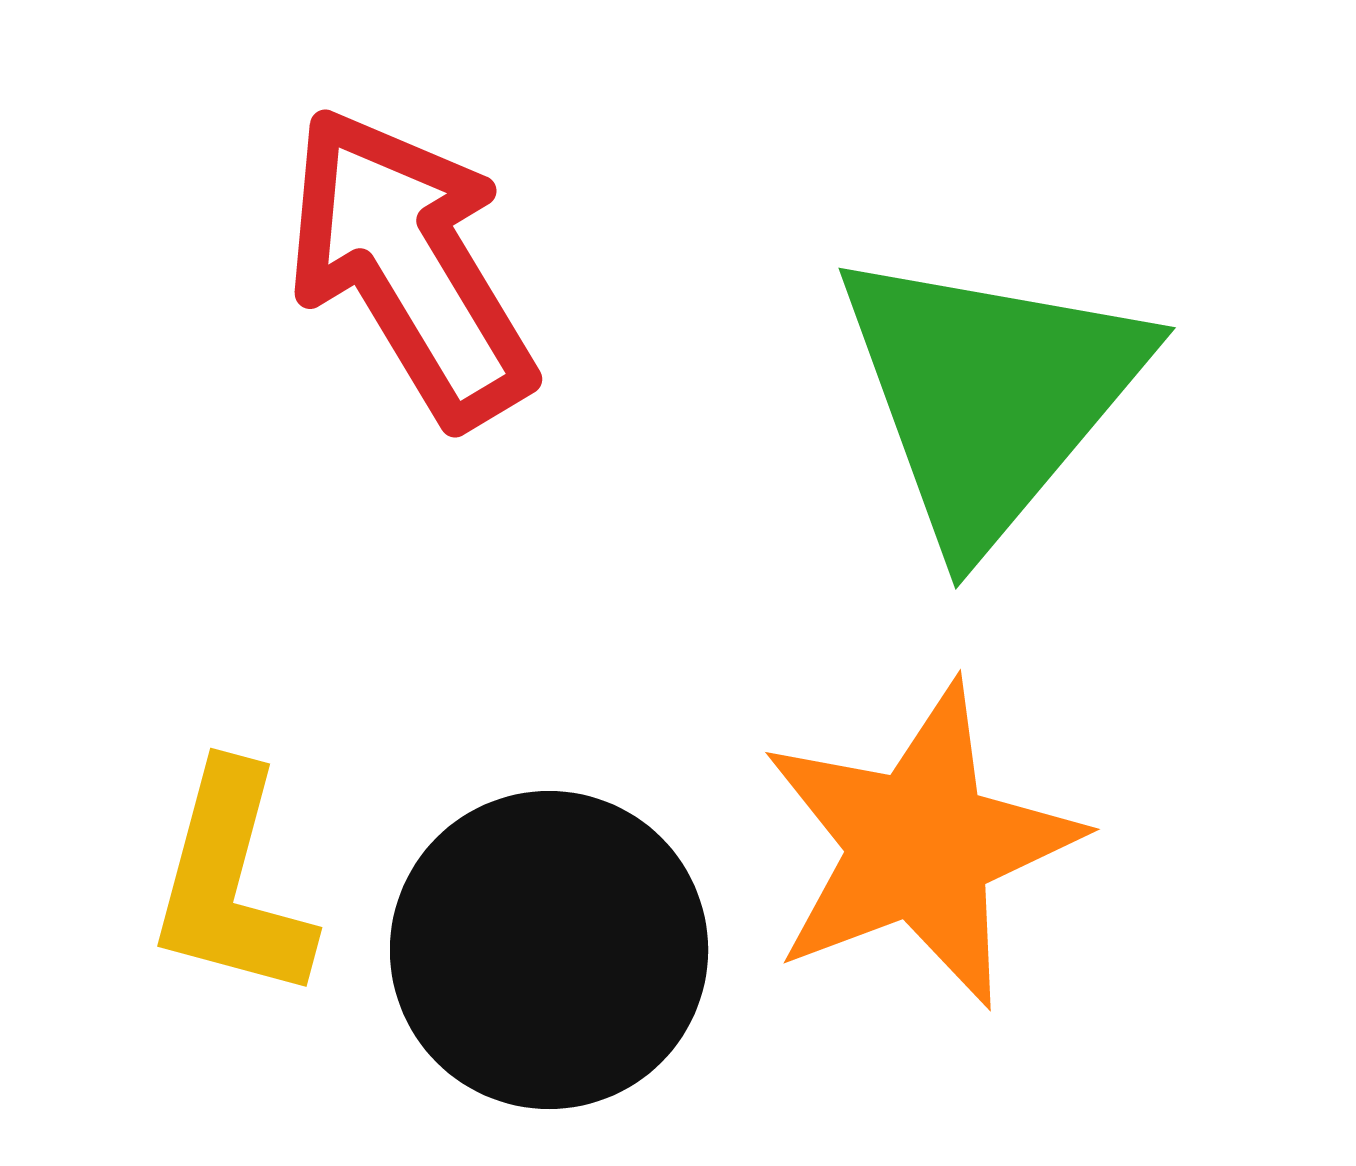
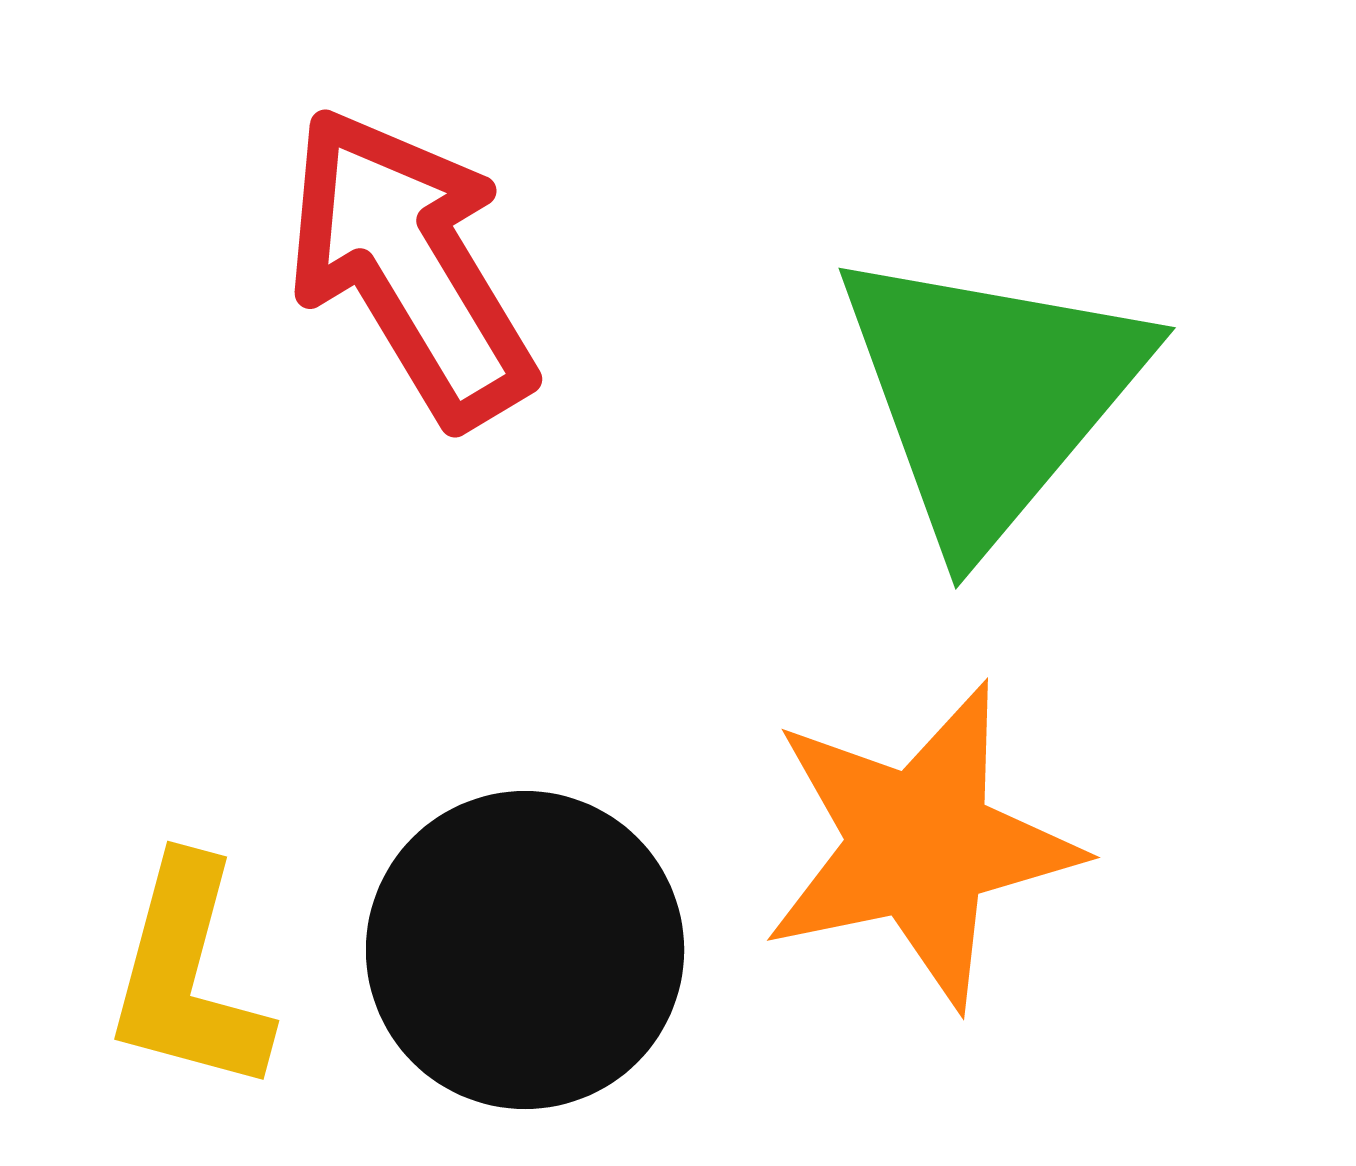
orange star: rotated 9 degrees clockwise
yellow L-shape: moved 43 px left, 93 px down
black circle: moved 24 px left
